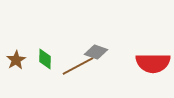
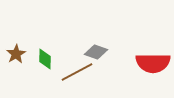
brown star: moved 6 px up
brown line: moved 1 px left, 6 px down
